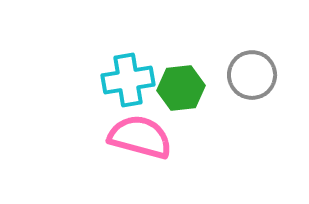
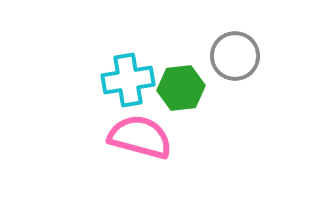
gray circle: moved 17 px left, 19 px up
